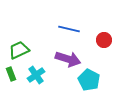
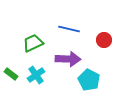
green trapezoid: moved 14 px right, 7 px up
purple arrow: rotated 15 degrees counterclockwise
green rectangle: rotated 32 degrees counterclockwise
